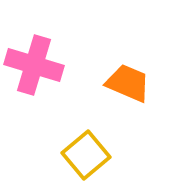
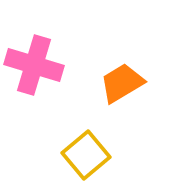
orange trapezoid: moved 6 px left; rotated 54 degrees counterclockwise
